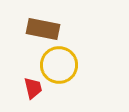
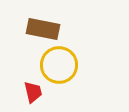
red trapezoid: moved 4 px down
